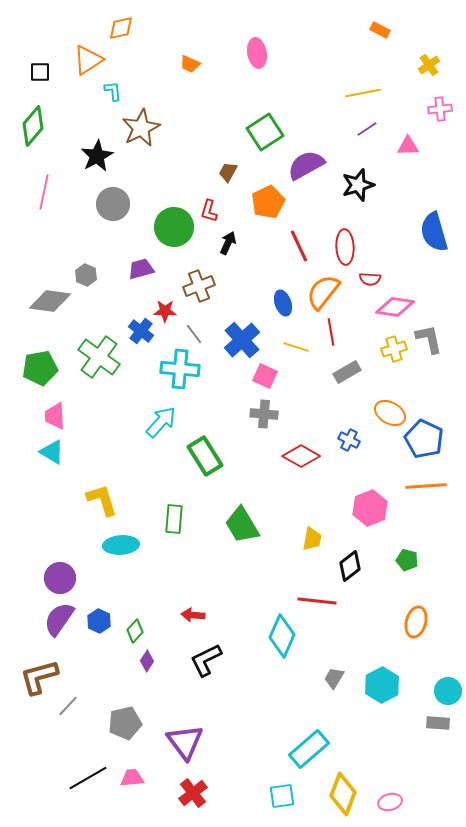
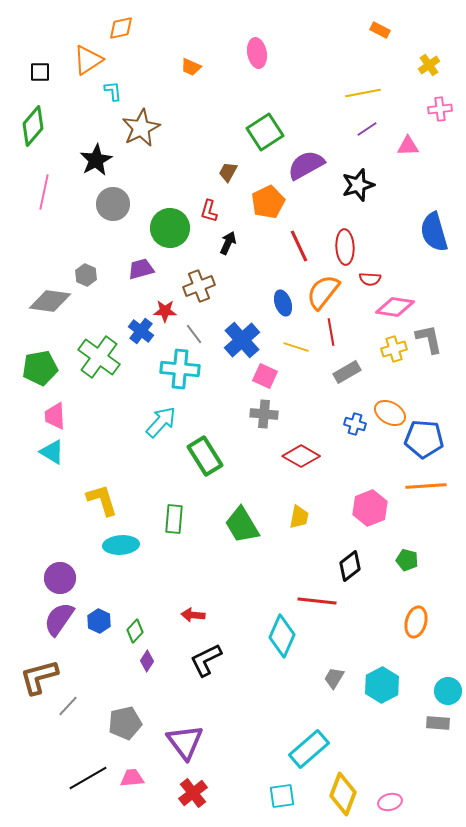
orange trapezoid at (190, 64): moved 1 px right, 3 px down
black star at (97, 156): moved 1 px left, 4 px down
green circle at (174, 227): moved 4 px left, 1 px down
blue pentagon at (424, 439): rotated 21 degrees counterclockwise
blue cross at (349, 440): moved 6 px right, 16 px up; rotated 10 degrees counterclockwise
yellow trapezoid at (312, 539): moved 13 px left, 22 px up
